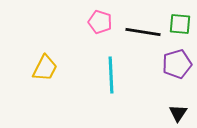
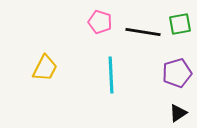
green square: rotated 15 degrees counterclockwise
purple pentagon: moved 9 px down
black triangle: rotated 24 degrees clockwise
